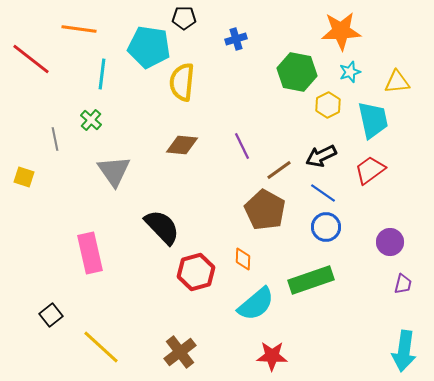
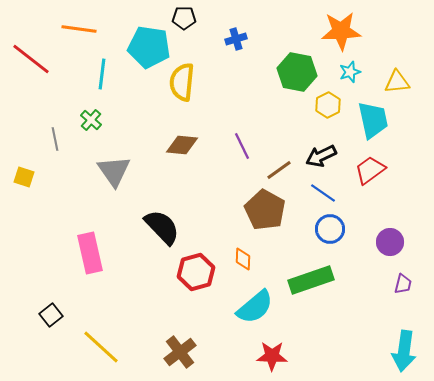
blue circle: moved 4 px right, 2 px down
cyan semicircle: moved 1 px left, 3 px down
